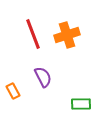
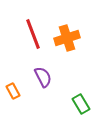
orange cross: moved 3 px down
green rectangle: rotated 60 degrees clockwise
